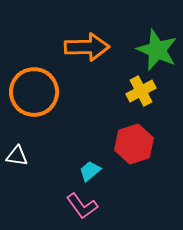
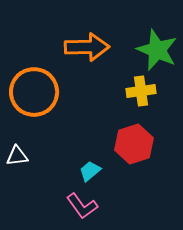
yellow cross: rotated 20 degrees clockwise
white triangle: rotated 15 degrees counterclockwise
